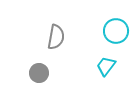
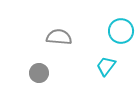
cyan circle: moved 5 px right
gray semicircle: moved 3 px right; rotated 95 degrees counterclockwise
